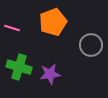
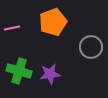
pink line: rotated 28 degrees counterclockwise
gray circle: moved 2 px down
green cross: moved 4 px down
